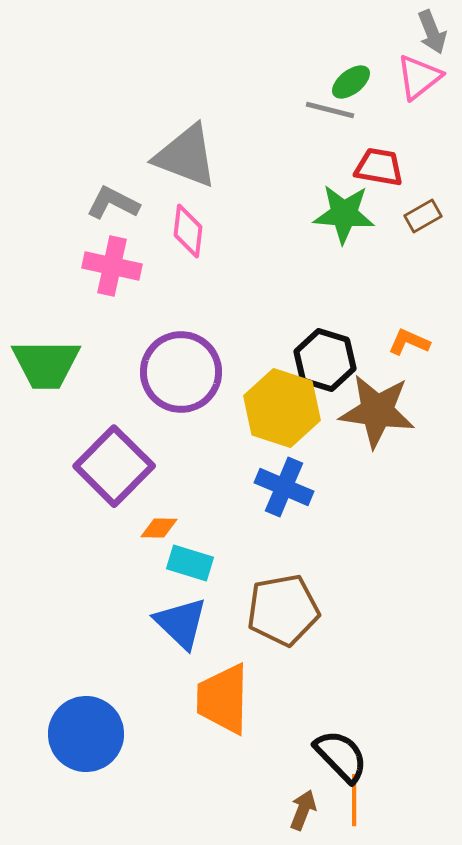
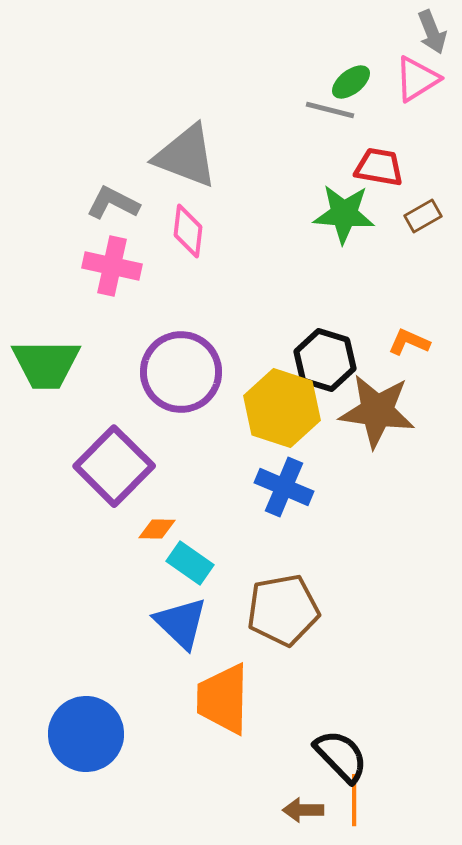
pink triangle: moved 2 px left, 2 px down; rotated 6 degrees clockwise
orange diamond: moved 2 px left, 1 px down
cyan rectangle: rotated 18 degrees clockwise
brown arrow: rotated 111 degrees counterclockwise
